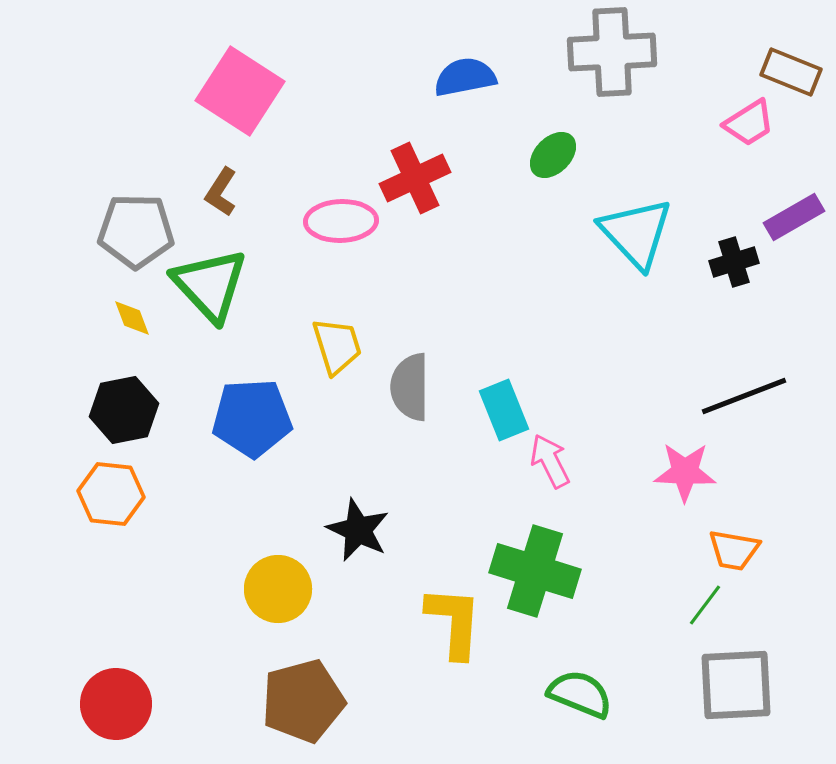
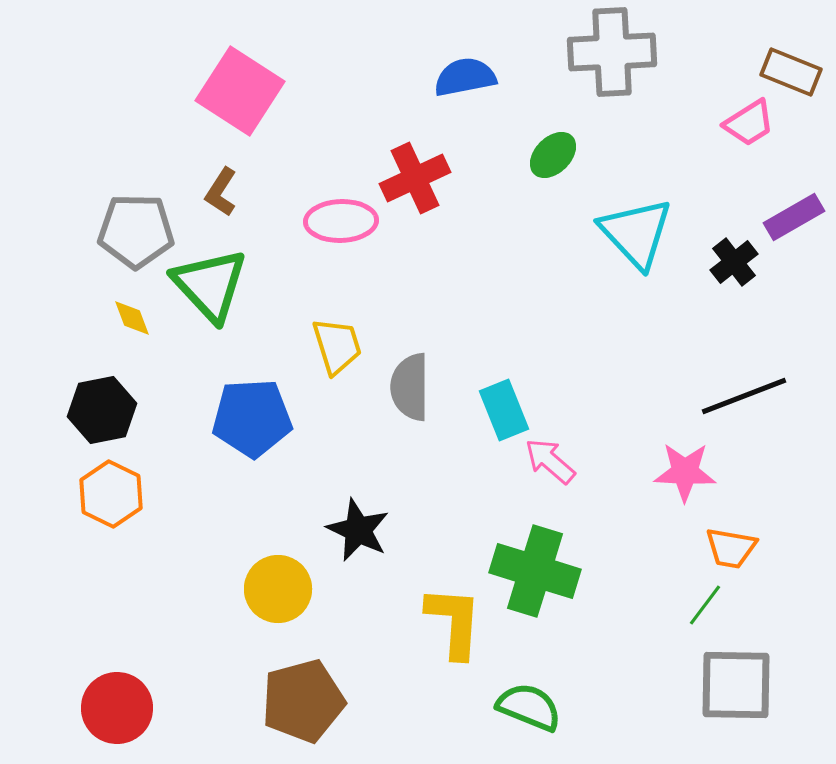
black cross: rotated 21 degrees counterclockwise
black hexagon: moved 22 px left
pink arrow: rotated 22 degrees counterclockwise
orange hexagon: rotated 20 degrees clockwise
orange trapezoid: moved 3 px left, 2 px up
gray square: rotated 4 degrees clockwise
green semicircle: moved 51 px left, 13 px down
red circle: moved 1 px right, 4 px down
